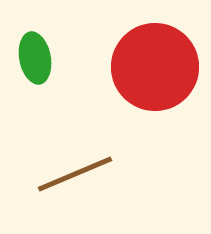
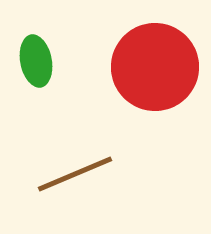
green ellipse: moved 1 px right, 3 px down
